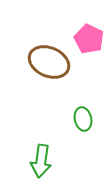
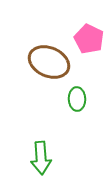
green ellipse: moved 6 px left, 20 px up; rotated 10 degrees clockwise
green arrow: moved 3 px up; rotated 12 degrees counterclockwise
